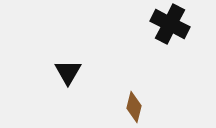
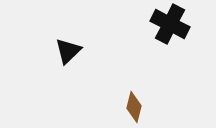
black triangle: moved 21 px up; rotated 16 degrees clockwise
